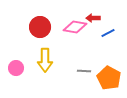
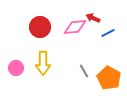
red arrow: rotated 24 degrees clockwise
pink diamond: rotated 15 degrees counterclockwise
yellow arrow: moved 2 px left, 3 px down
gray line: rotated 56 degrees clockwise
